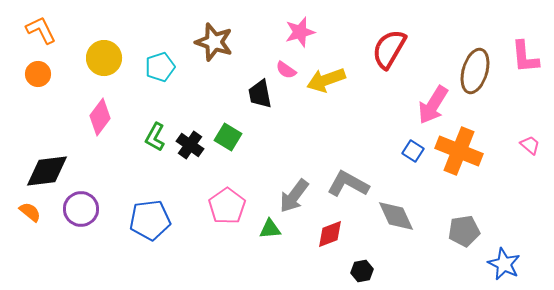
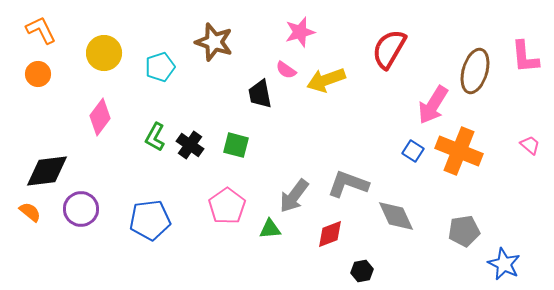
yellow circle: moved 5 px up
green square: moved 8 px right, 8 px down; rotated 16 degrees counterclockwise
gray L-shape: rotated 9 degrees counterclockwise
